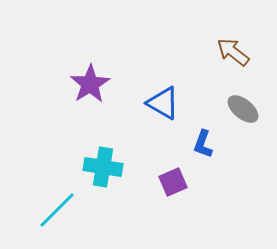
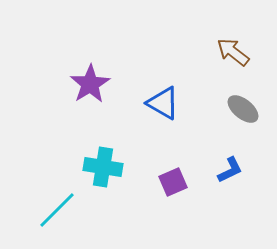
blue L-shape: moved 27 px right, 26 px down; rotated 136 degrees counterclockwise
